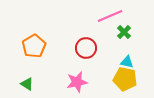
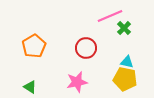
green cross: moved 4 px up
green triangle: moved 3 px right, 3 px down
